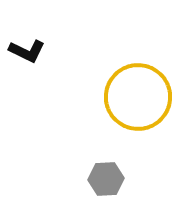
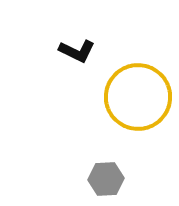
black L-shape: moved 50 px right
